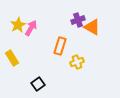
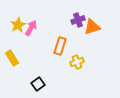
orange triangle: rotated 48 degrees counterclockwise
